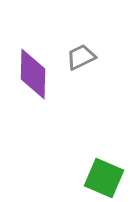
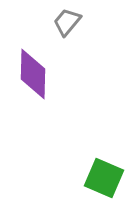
gray trapezoid: moved 14 px left, 35 px up; rotated 24 degrees counterclockwise
